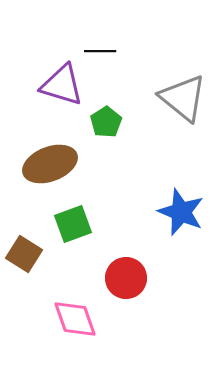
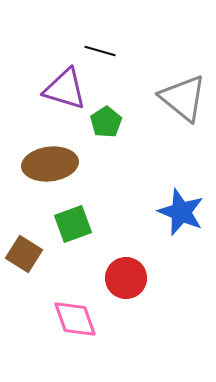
black line: rotated 16 degrees clockwise
purple triangle: moved 3 px right, 4 px down
brown ellipse: rotated 14 degrees clockwise
